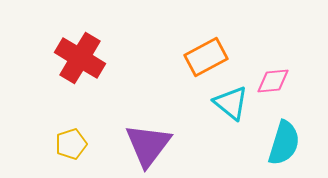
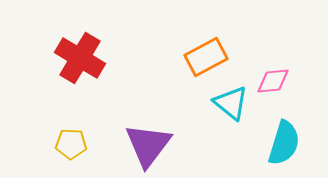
yellow pentagon: rotated 20 degrees clockwise
